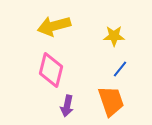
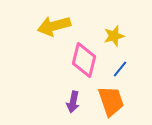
yellow star: rotated 15 degrees counterclockwise
pink diamond: moved 33 px right, 10 px up
purple arrow: moved 6 px right, 4 px up
